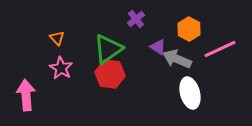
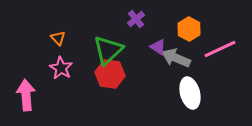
orange triangle: moved 1 px right
green triangle: moved 1 px down; rotated 8 degrees counterclockwise
gray arrow: moved 1 px left, 1 px up
